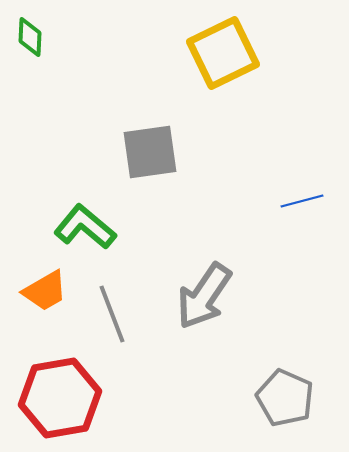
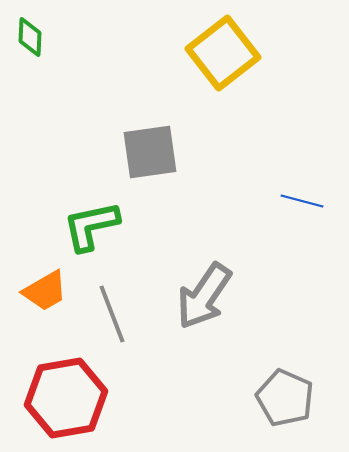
yellow square: rotated 12 degrees counterclockwise
blue line: rotated 30 degrees clockwise
green L-shape: moved 6 px right, 1 px up; rotated 52 degrees counterclockwise
red hexagon: moved 6 px right
